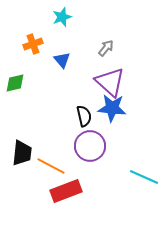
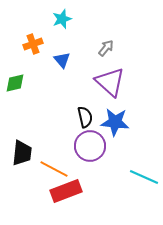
cyan star: moved 2 px down
blue star: moved 3 px right, 14 px down
black semicircle: moved 1 px right, 1 px down
orange line: moved 3 px right, 3 px down
